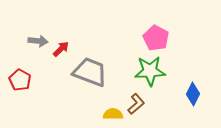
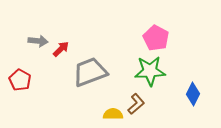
gray trapezoid: rotated 42 degrees counterclockwise
